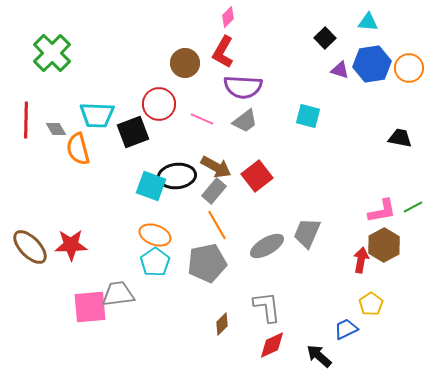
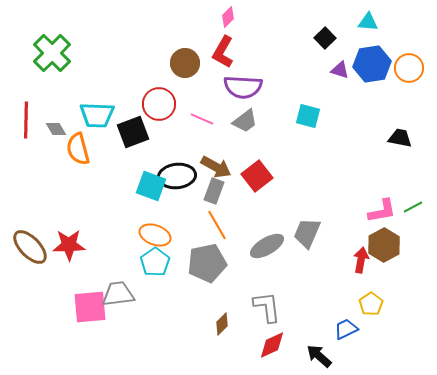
gray rectangle at (214, 191): rotated 20 degrees counterclockwise
red star at (71, 245): moved 2 px left
